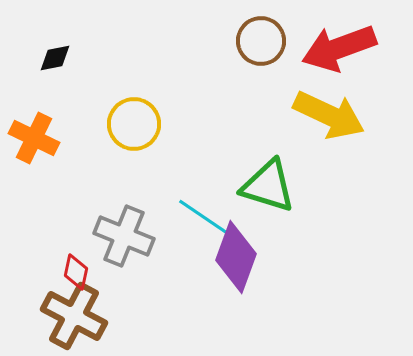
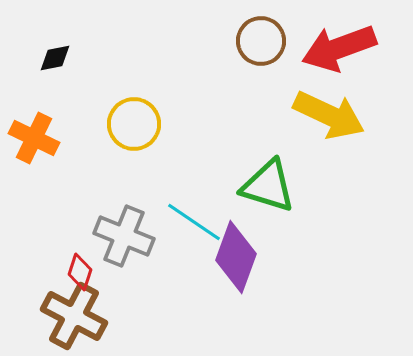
cyan line: moved 11 px left, 4 px down
red diamond: moved 4 px right; rotated 6 degrees clockwise
